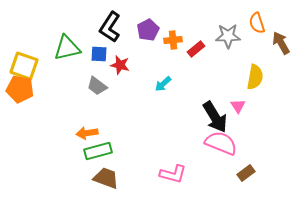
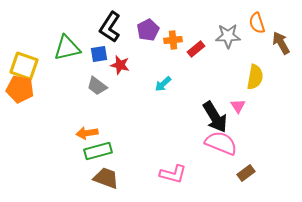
blue square: rotated 12 degrees counterclockwise
